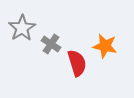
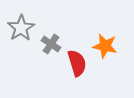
gray star: moved 1 px left
